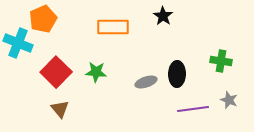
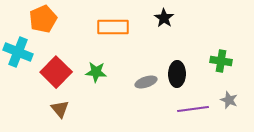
black star: moved 1 px right, 2 px down
cyan cross: moved 9 px down
